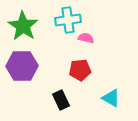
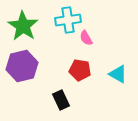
pink semicircle: rotated 133 degrees counterclockwise
purple hexagon: rotated 12 degrees counterclockwise
red pentagon: rotated 15 degrees clockwise
cyan triangle: moved 7 px right, 24 px up
